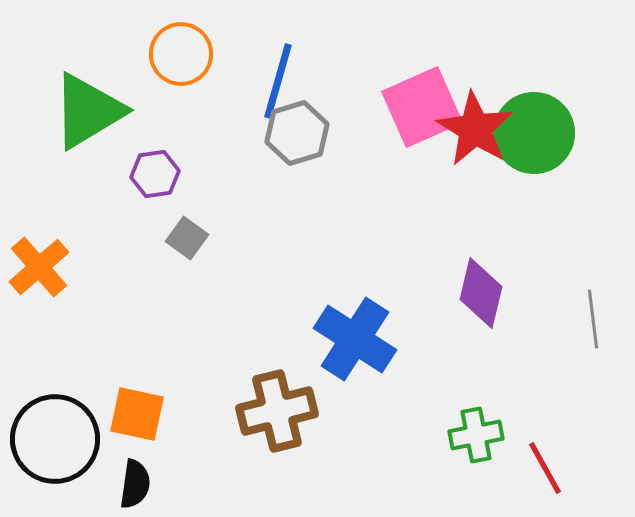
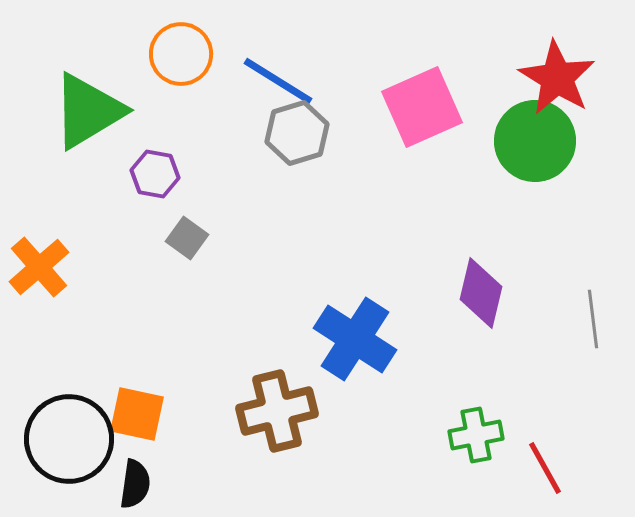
blue line: rotated 74 degrees counterclockwise
red star: moved 82 px right, 51 px up
green circle: moved 1 px right, 8 px down
purple hexagon: rotated 18 degrees clockwise
black circle: moved 14 px right
